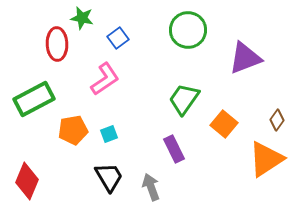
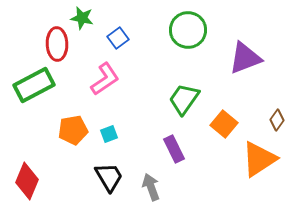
green rectangle: moved 14 px up
orange triangle: moved 7 px left
